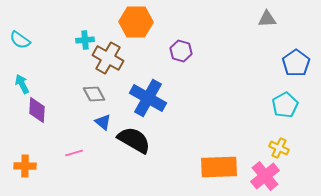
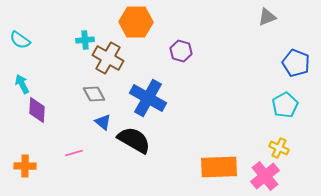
gray triangle: moved 2 px up; rotated 18 degrees counterclockwise
blue pentagon: rotated 16 degrees counterclockwise
